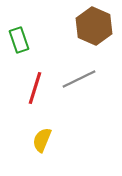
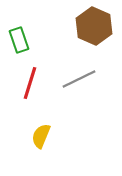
red line: moved 5 px left, 5 px up
yellow semicircle: moved 1 px left, 4 px up
